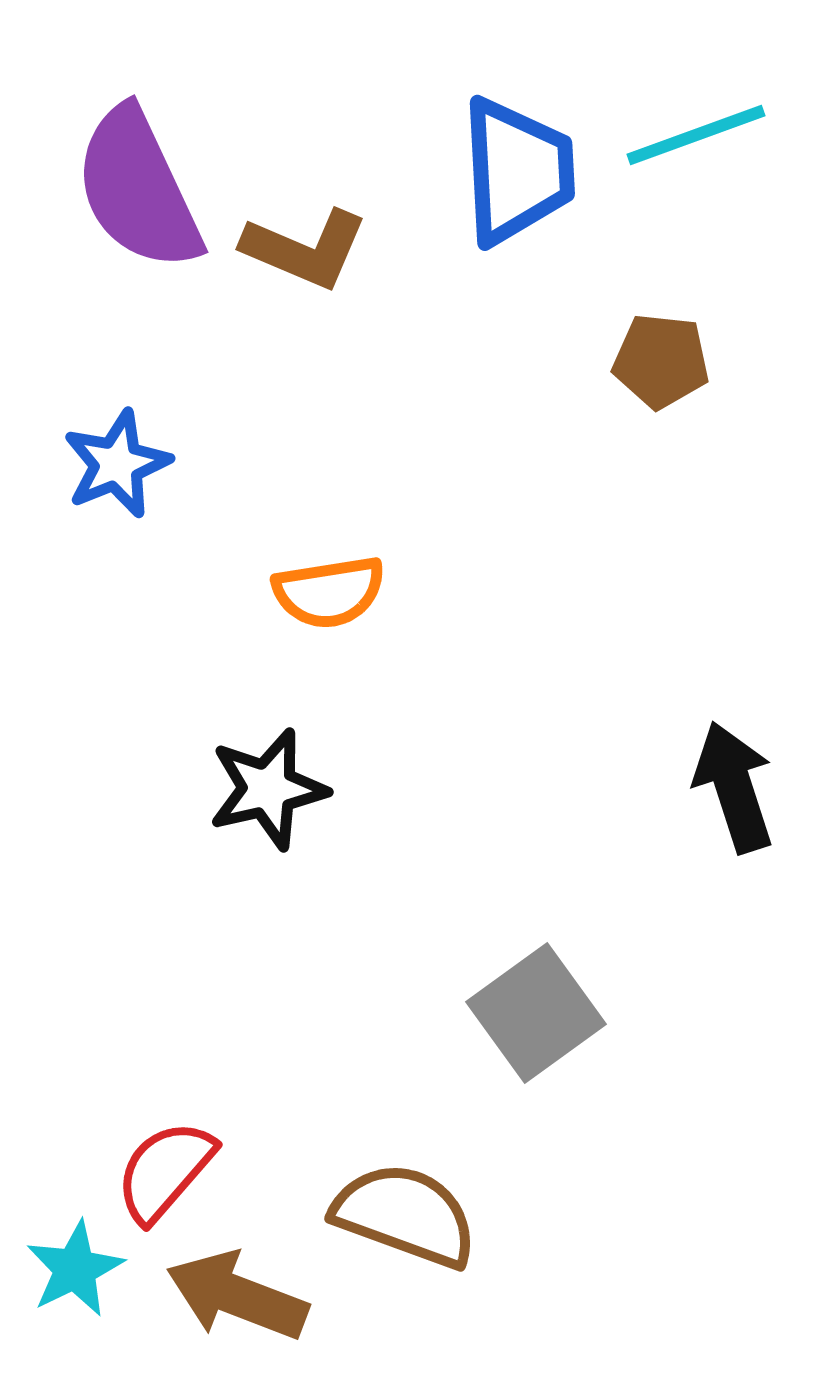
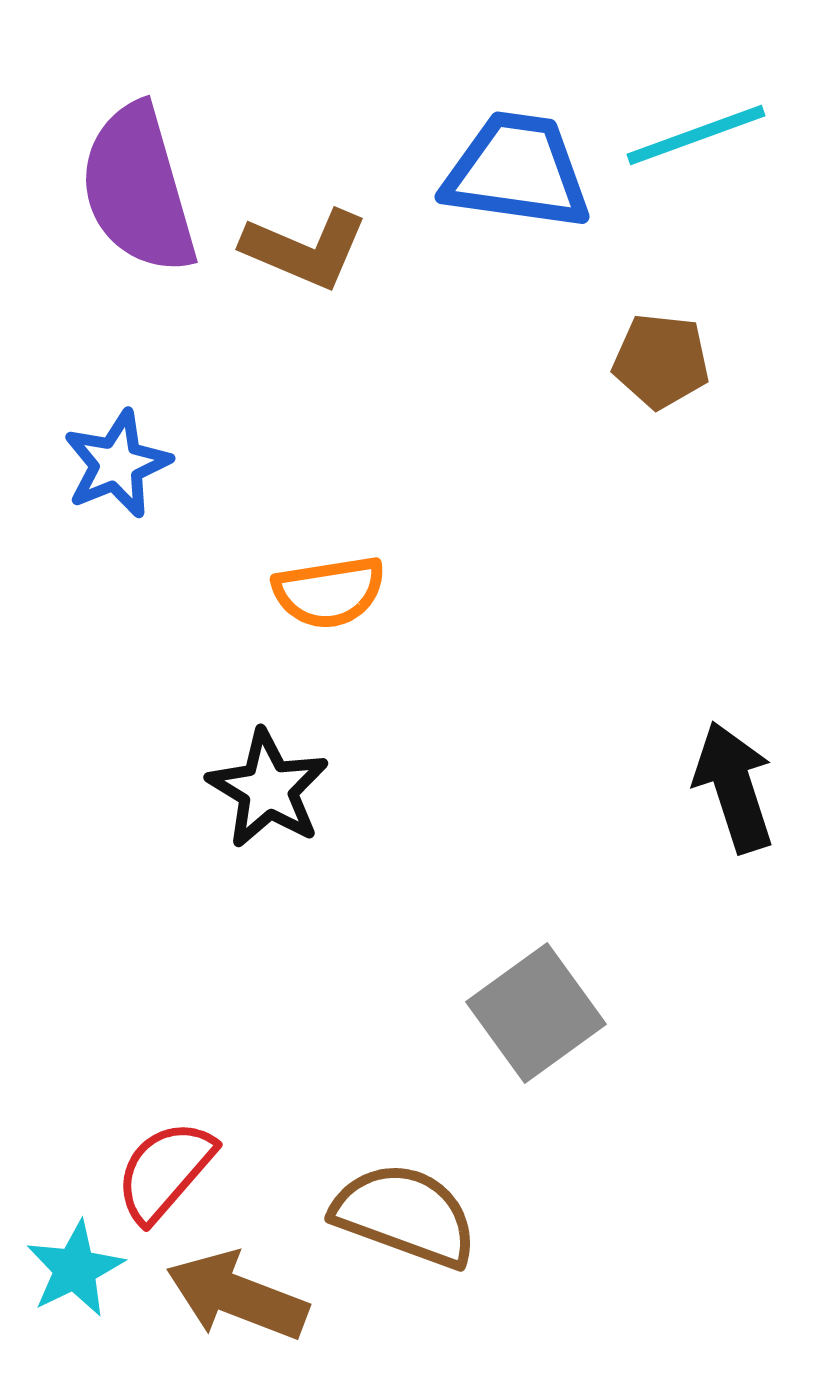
blue trapezoid: rotated 79 degrees counterclockwise
purple semicircle: rotated 9 degrees clockwise
black star: rotated 28 degrees counterclockwise
